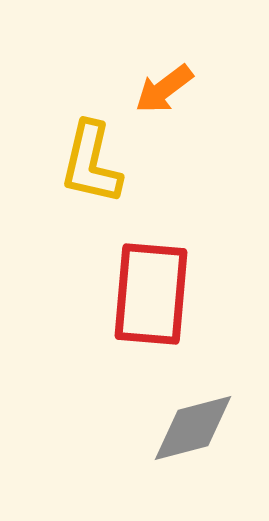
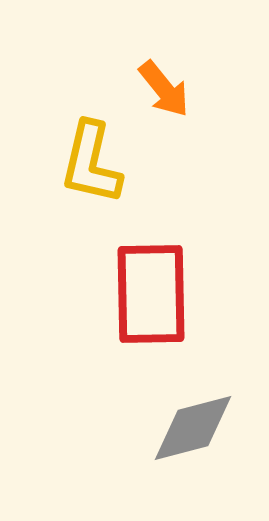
orange arrow: rotated 92 degrees counterclockwise
red rectangle: rotated 6 degrees counterclockwise
